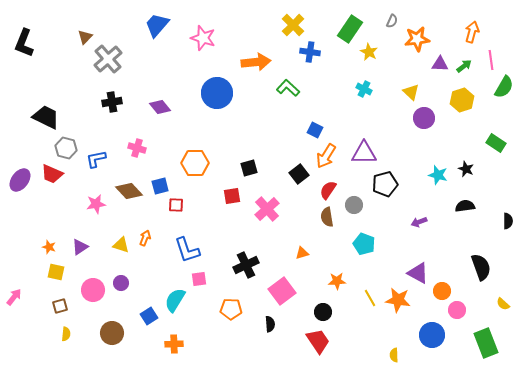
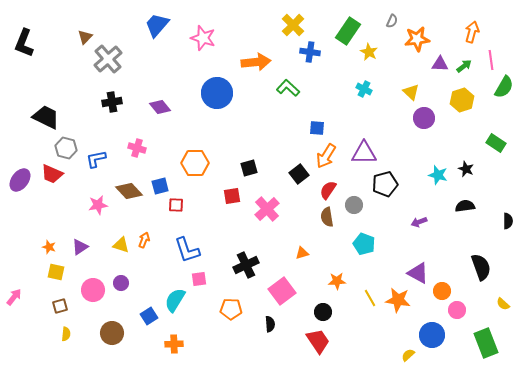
green rectangle at (350, 29): moved 2 px left, 2 px down
blue square at (315, 130): moved 2 px right, 2 px up; rotated 21 degrees counterclockwise
pink star at (96, 204): moved 2 px right, 1 px down
orange arrow at (145, 238): moved 1 px left, 2 px down
yellow semicircle at (394, 355): moved 14 px right; rotated 48 degrees clockwise
